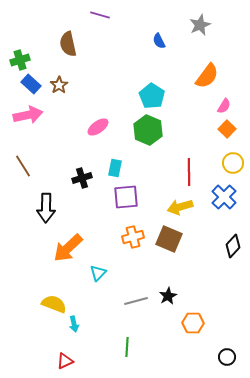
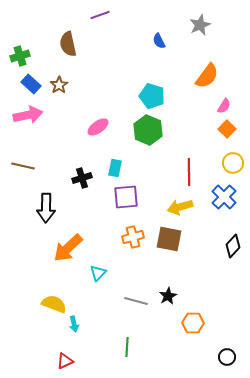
purple line: rotated 36 degrees counterclockwise
green cross: moved 4 px up
cyan pentagon: rotated 15 degrees counterclockwise
brown line: rotated 45 degrees counterclockwise
brown square: rotated 12 degrees counterclockwise
gray line: rotated 30 degrees clockwise
